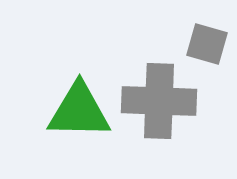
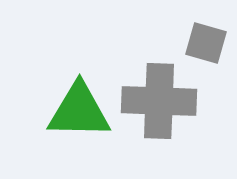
gray square: moved 1 px left, 1 px up
